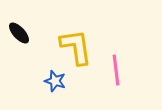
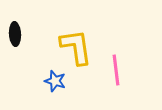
black ellipse: moved 4 px left, 1 px down; rotated 40 degrees clockwise
